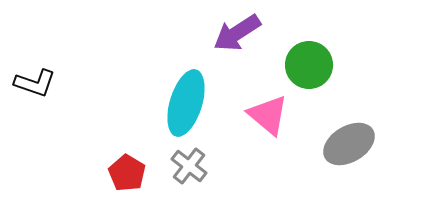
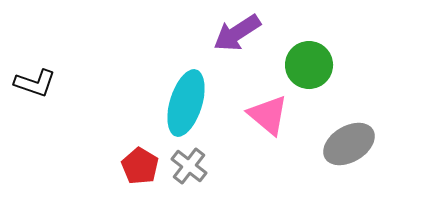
red pentagon: moved 13 px right, 7 px up
